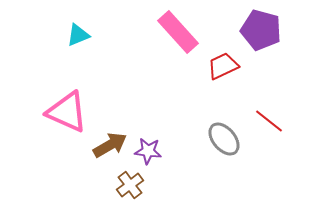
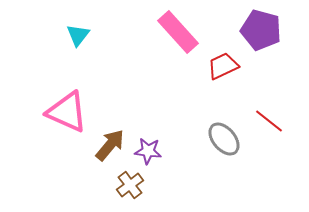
cyan triangle: rotated 30 degrees counterclockwise
brown arrow: rotated 20 degrees counterclockwise
